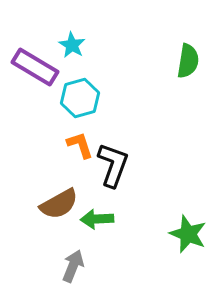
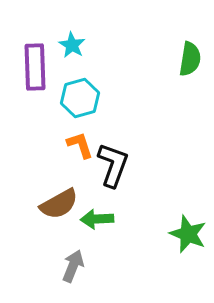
green semicircle: moved 2 px right, 2 px up
purple rectangle: rotated 57 degrees clockwise
